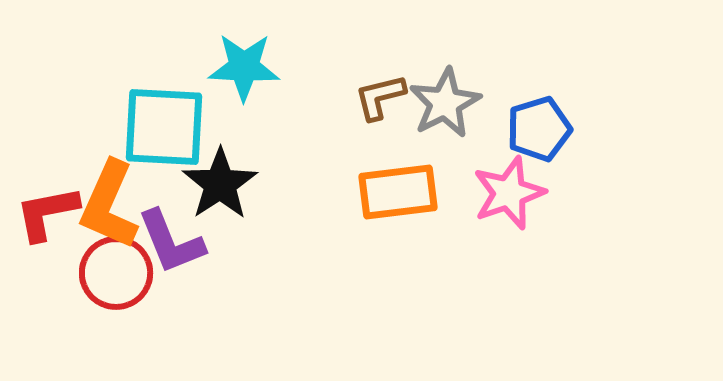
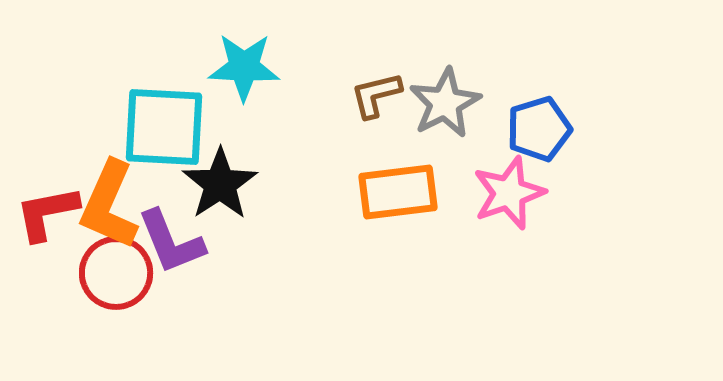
brown L-shape: moved 4 px left, 2 px up
